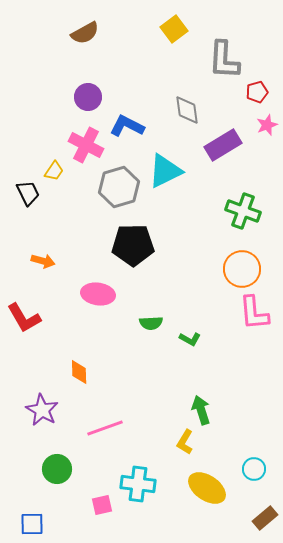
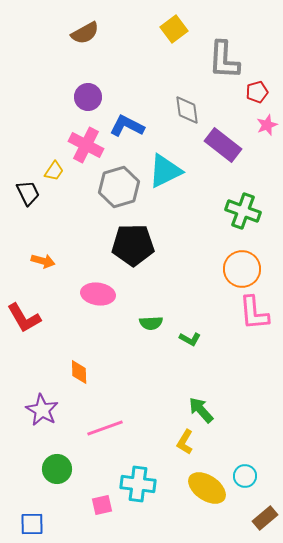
purple rectangle: rotated 69 degrees clockwise
green arrow: rotated 24 degrees counterclockwise
cyan circle: moved 9 px left, 7 px down
